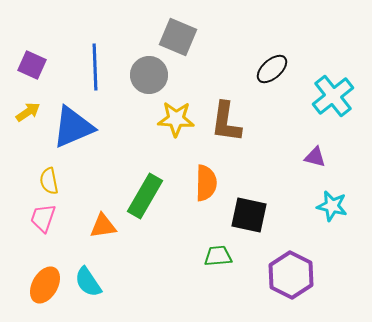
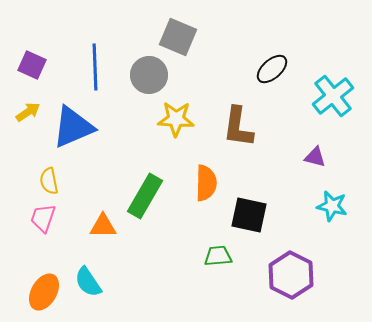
brown L-shape: moved 12 px right, 5 px down
orange triangle: rotated 8 degrees clockwise
orange ellipse: moved 1 px left, 7 px down
